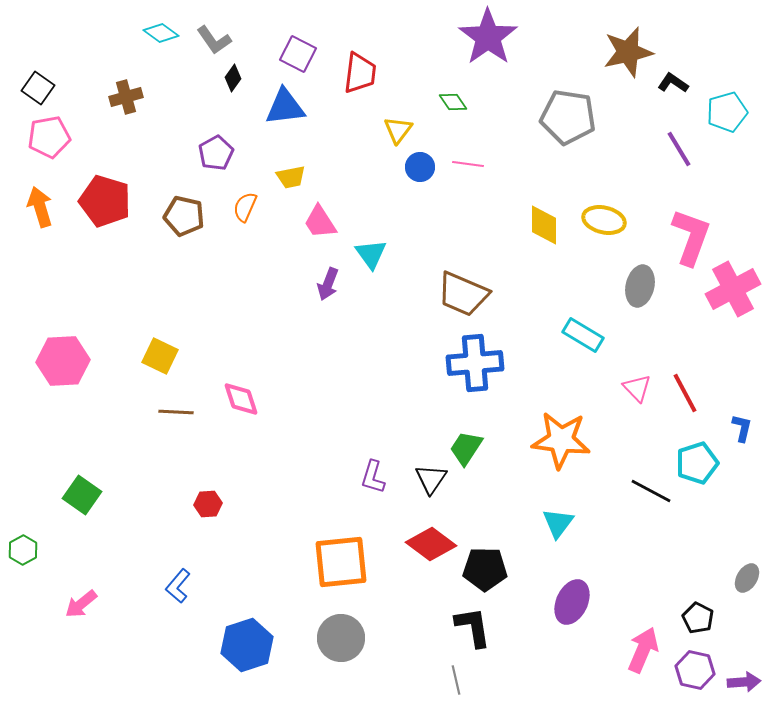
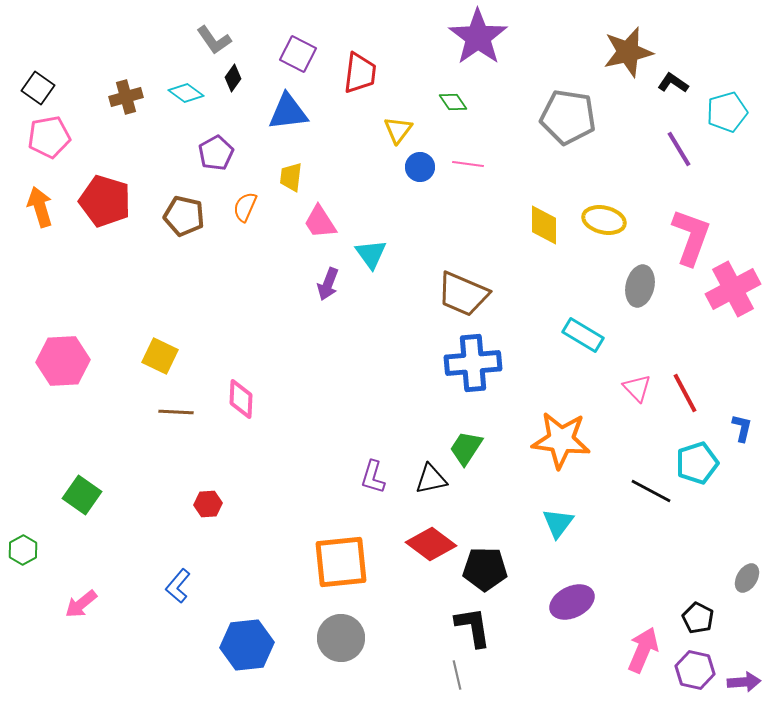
cyan diamond at (161, 33): moved 25 px right, 60 px down
purple star at (488, 37): moved 10 px left
blue triangle at (285, 107): moved 3 px right, 5 px down
yellow trapezoid at (291, 177): rotated 108 degrees clockwise
blue cross at (475, 363): moved 2 px left
pink diamond at (241, 399): rotated 21 degrees clockwise
black triangle at (431, 479): rotated 44 degrees clockwise
purple ellipse at (572, 602): rotated 39 degrees clockwise
blue hexagon at (247, 645): rotated 12 degrees clockwise
gray line at (456, 680): moved 1 px right, 5 px up
